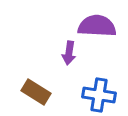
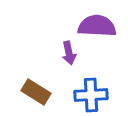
purple arrow: rotated 20 degrees counterclockwise
blue cross: moved 8 px left; rotated 12 degrees counterclockwise
